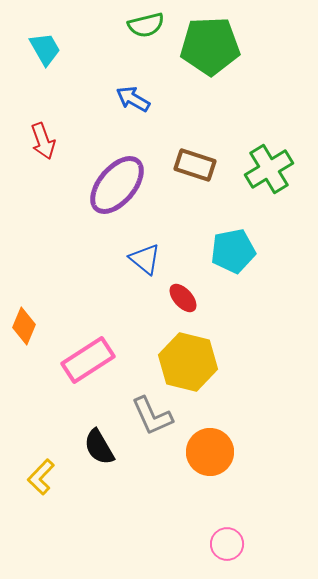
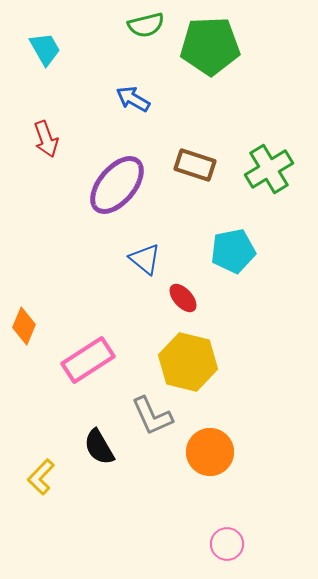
red arrow: moved 3 px right, 2 px up
